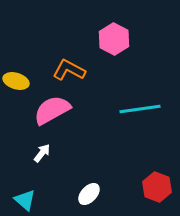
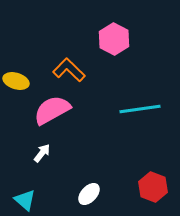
orange L-shape: rotated 16 degrees clockwise
red hexagon: moved 4 px left
